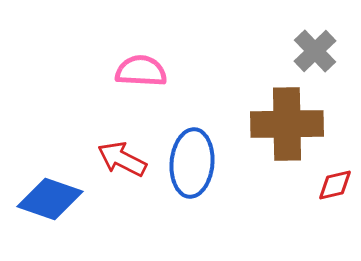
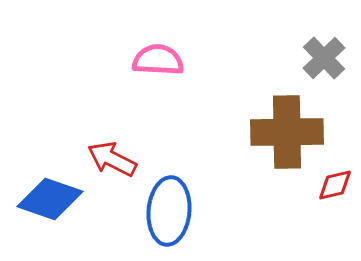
gray cross: moved 9 px right, 7 px down
pink semicircle: moved 17 px right, 11 px up
brown cross: moved 8 px down
red arrow: moved 10 px left
blue ellipse: moved 23 px left, 48 px down
